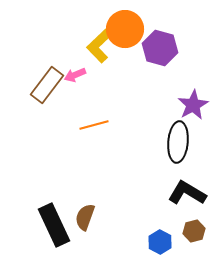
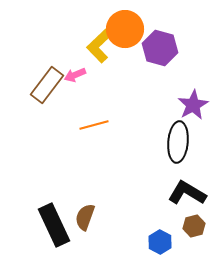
brown hexagon: moved 5 px up
